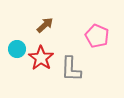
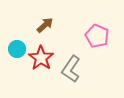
gray L-shape: rotated 32 degrees clockwise
